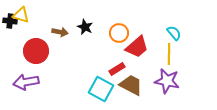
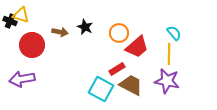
black cross: rotated 16 degrees clockwise
red circle: moved 4 px left, 6 px up
purple arrow: moved 4 px left, 3 px up
